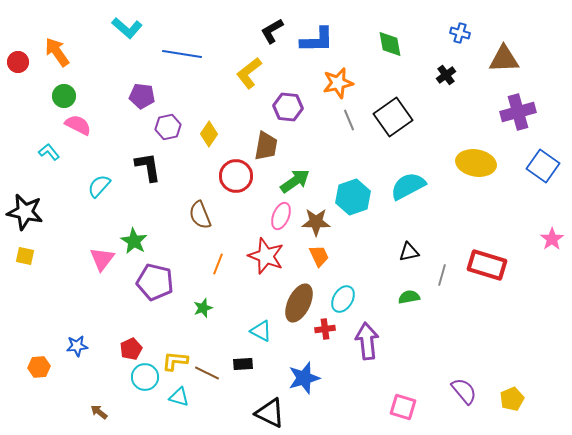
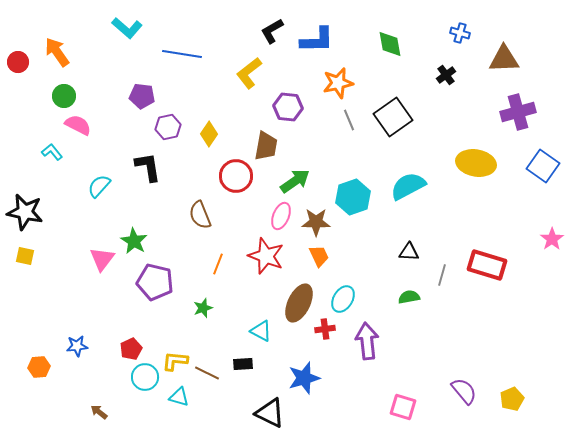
cyan L-shape at (49, 152): moved 3 px right
black triangle at (409, 252): rotated 15 degrees clockwise
